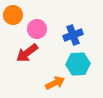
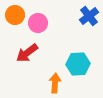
orange circle: moved 2 px right
pink circle: moved 1 px right, 6 px up
blue cross: moved 16 px right, 19 px up; rotated 18 degrees counterclockwise
orange arrow: rotated 60 degrees counterclockwise
